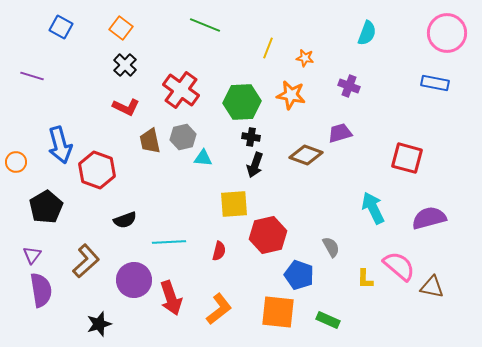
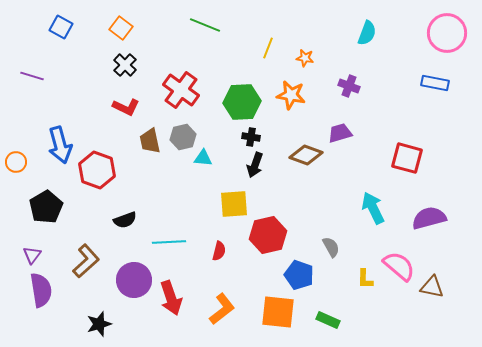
orange L-shape at (219, 309): moved 3 px right
